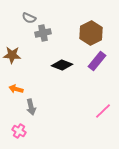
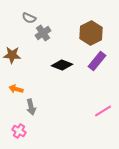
gray cross: rotated 21 degrees counterclockwise
pink line: rotated 12 degrees clockwise
